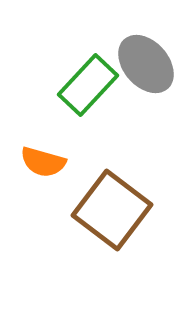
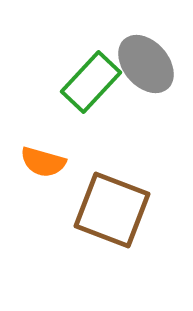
green rectangle: moved 3 px right, 3 px up
brown square: rotated 16 degrees counterclockwise
